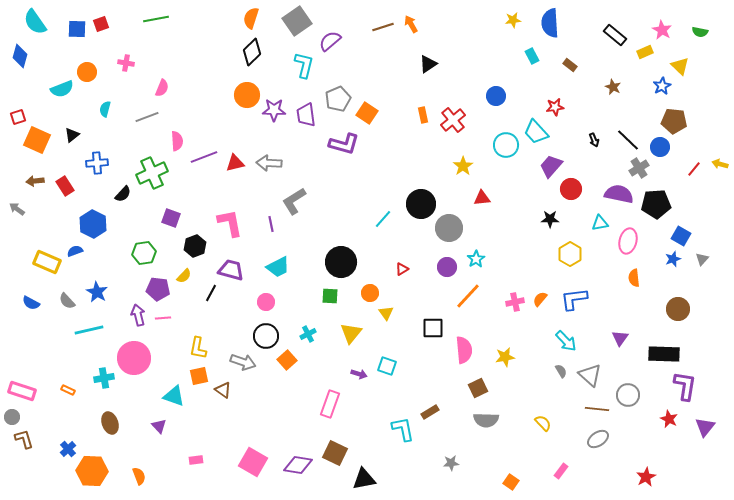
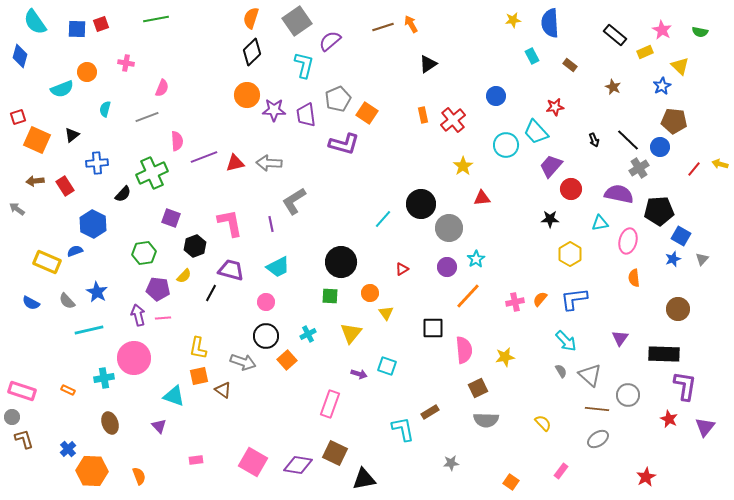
black pentagon at (656, 204): moved 3 px right, 7 px down
